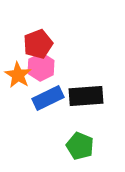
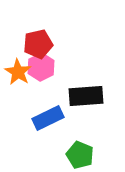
red pentagon: rotated 8 degrees clockwise
orange star: moved 3 px up
blue rectangle: moved 20 px down
green pentagon: moved 9 px down
